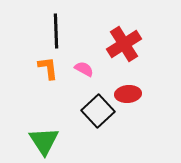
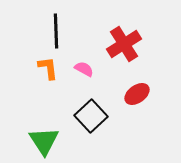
red ellipse: moved 9 px right; rotated 30 degrees counterclockwise
black square: moved 7 px left, 5 px down
